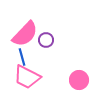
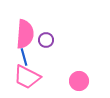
pink semicircle: rotated 40 degrees counterclockwise
blue line: moved 2 px right
pink circle: moved 1 px down
